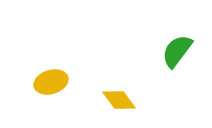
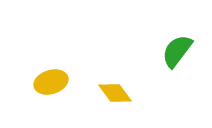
yellow diamond: moved 4 px left, 7 px up
